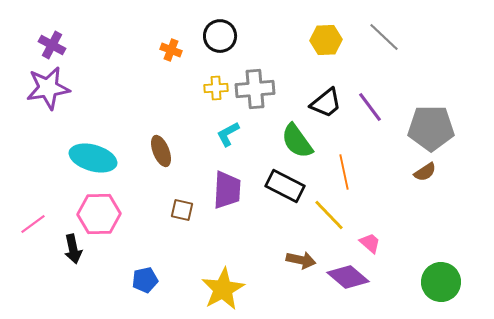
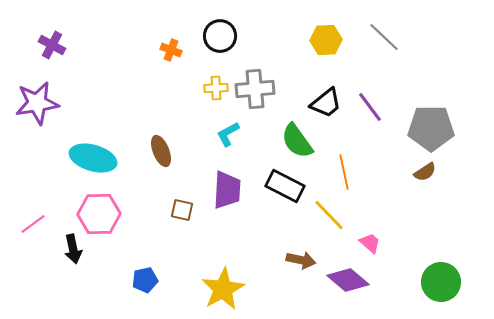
purple star: moved 11 px left, 15 px down
purple diamond: moved 3 px down
